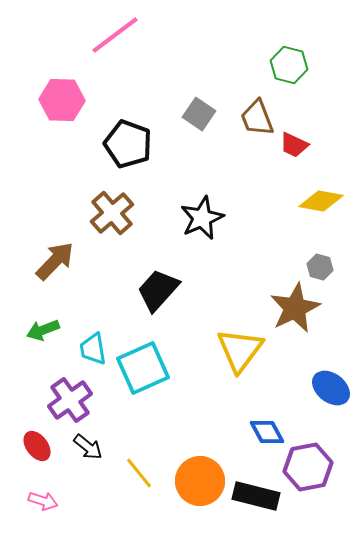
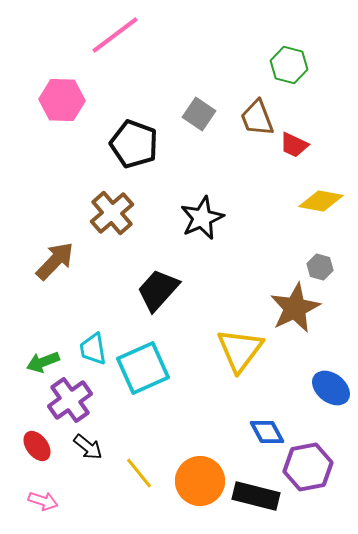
black pentagon: moved 6 px right
green arrow: moved 32 px down
